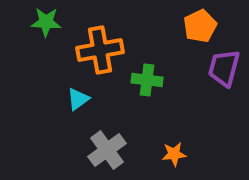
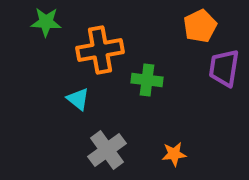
purple trapezoid: rotated 6 degrees counterclockwise
cyan triangle: rotated 45 degrees counterclockwise
